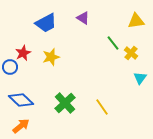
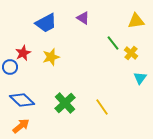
blue diamond: moved 1 px right
